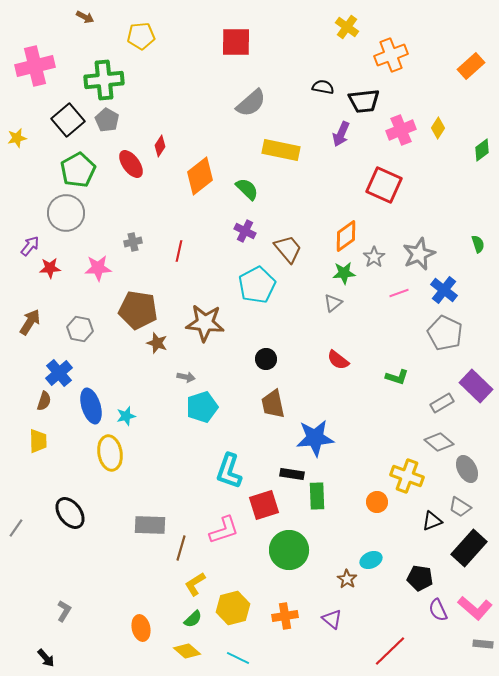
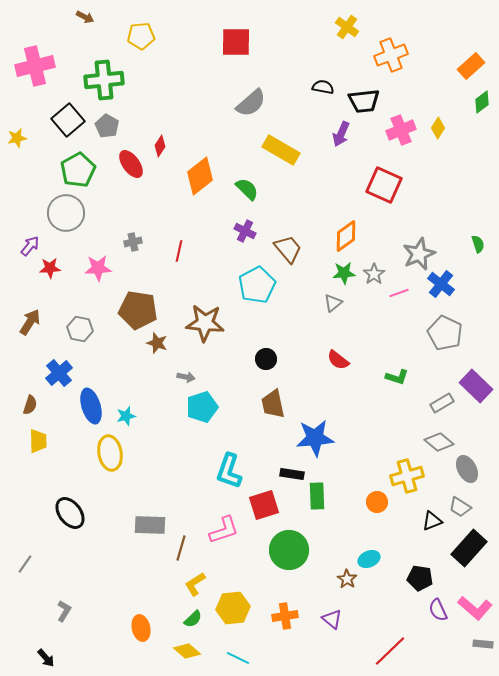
gray pentagon at (107, 120): moved 6 px down
yellow rectangle at (281, 150): rotated 18 degrees clockwise
green diamond at (482, 150): moved 48 px up
gray star at (374, 257): moved 17 px down
blue cross at (444, 290): moved 3 px left, 6 px up
brown semicircle at (44, 401): moved 14 px left, 4 px down
yellow cross at (407, 476): rotated 36 degrees counterclockwise
gray line at (16, 528): moved 9 px right, 36 px down
cyan ellipse at (371, 560): moved 2 px left, 1 px up
yellow hexagon at (233, 608): rotated 8 degrees clockwise
